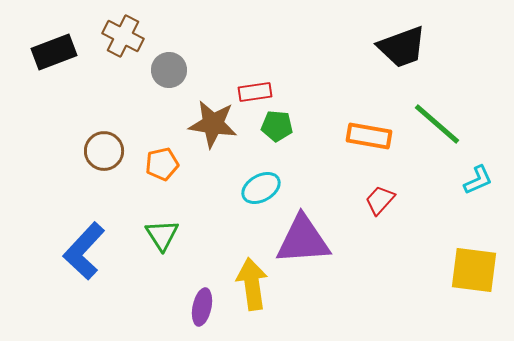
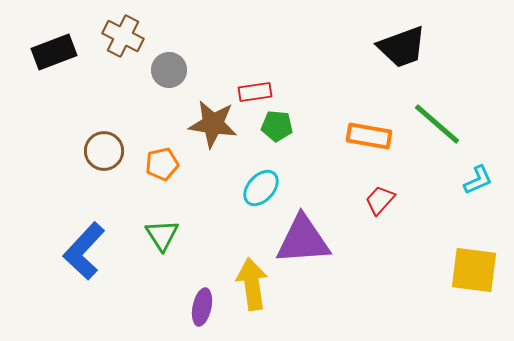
cyan ellipse: rotated 18 degrees counterclockwise
